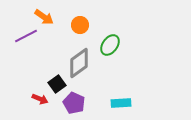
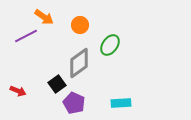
red arrow: moved 22 px left, 8 px up
